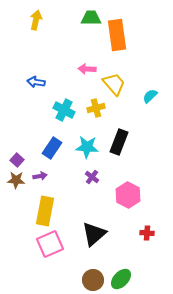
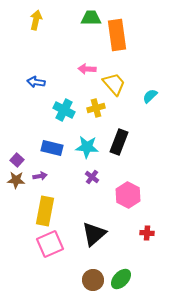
blue rectangle: rotated 70 degrees clockwise
